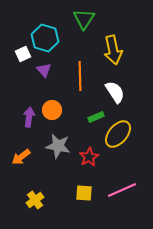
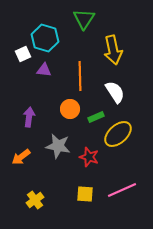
purple triangle: rotated 42 degrees counterclockwise
orange circle: moved 18 px right, 1 px up
yellow ellipse: rotated 8 degrees clockwise
red star: rotated 24 degrees counterclockwise
yellow square: moved 1 px right, 1 px down
